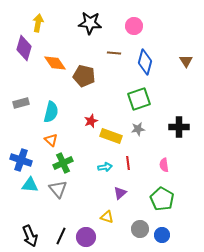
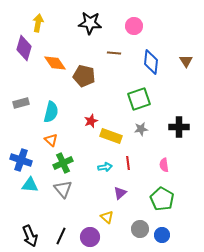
blue diamond: moved 6 px right; rotated 10 degrees counterclockwise
gray star: moved 3 px right
gray triangle: moved 5 px right
yellow triangle: rotated 24 degrees clockwise
purple circle: moved 4 px right
